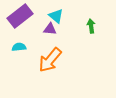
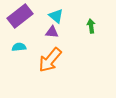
purple triangle: moved 2 px right, 3 px down
